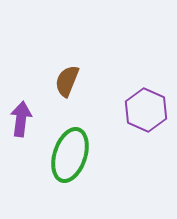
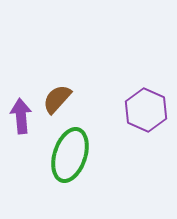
brown semicircle: moved 10 px left, 18 px down; rotated 20 degrees clockwise
purple arrow: moved 3 px up; rotated 12 degrees counterclockwise
